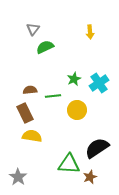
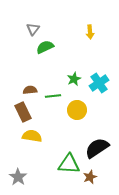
brown rectangle: moved 2 px left, 1 px up
